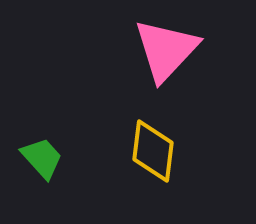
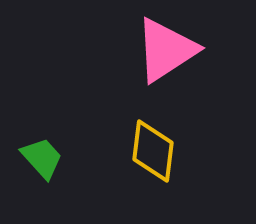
pink triangle: rotated 14 degrees clockwise
